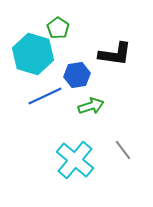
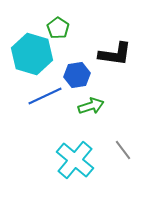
cyan hexagon: moved 1 px left
